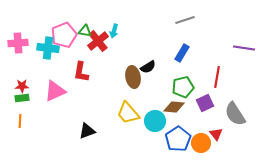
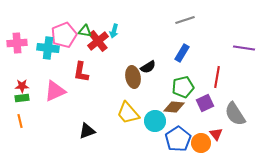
pink cross: moved 1 px left
orange line: rotated 16 degrees counterclockwise
